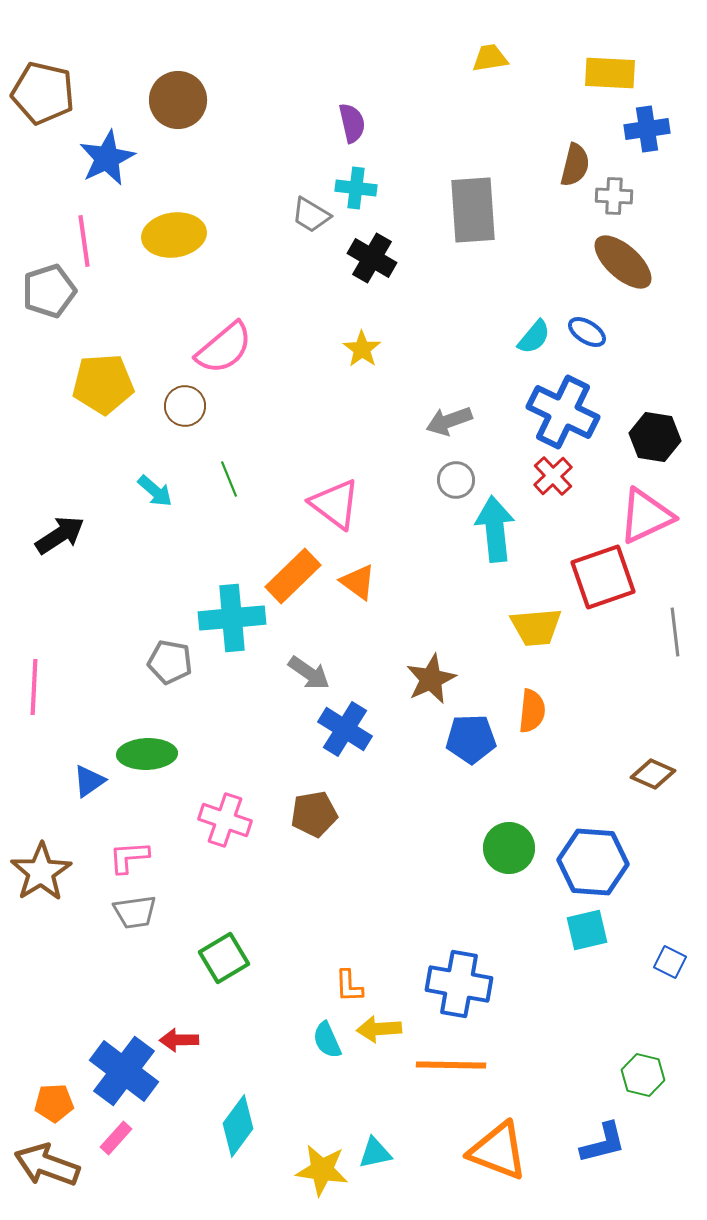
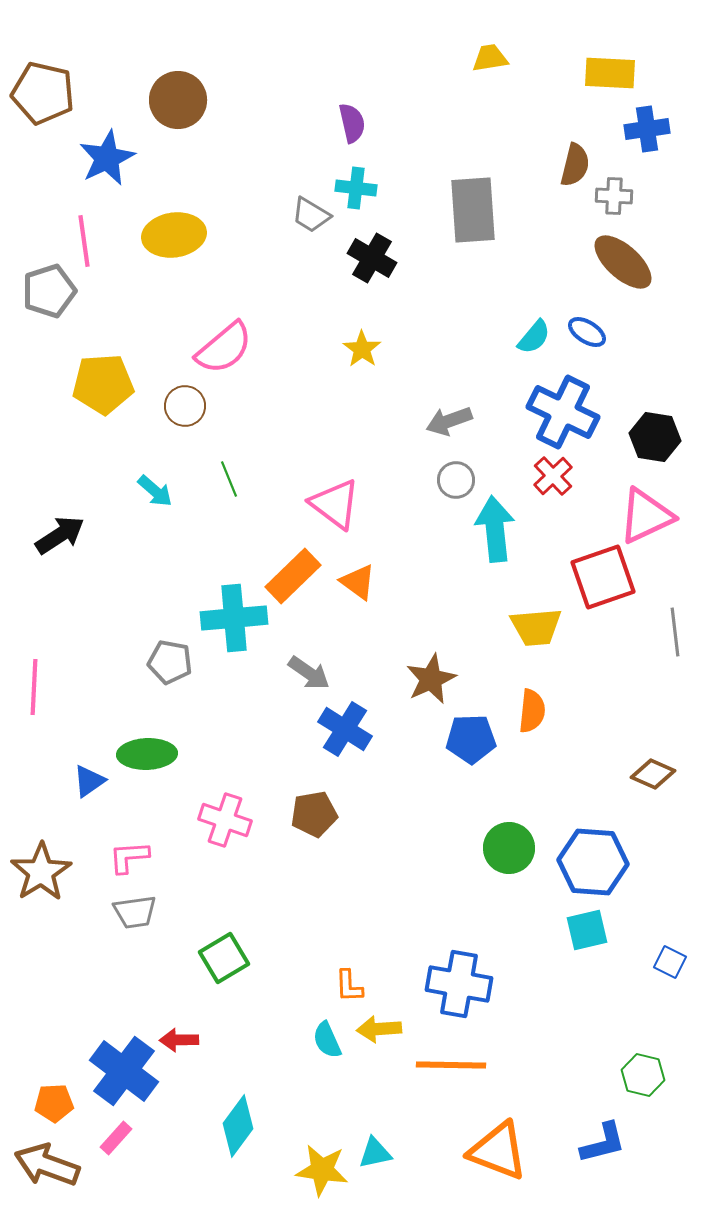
cyan cross at (232, 618): moved 2 px right
